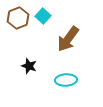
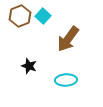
brown hexagon: moved 2 px right, 2 px up
